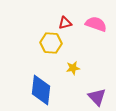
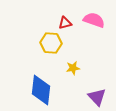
pink semicircle: moved 2 px left, 4 px up
